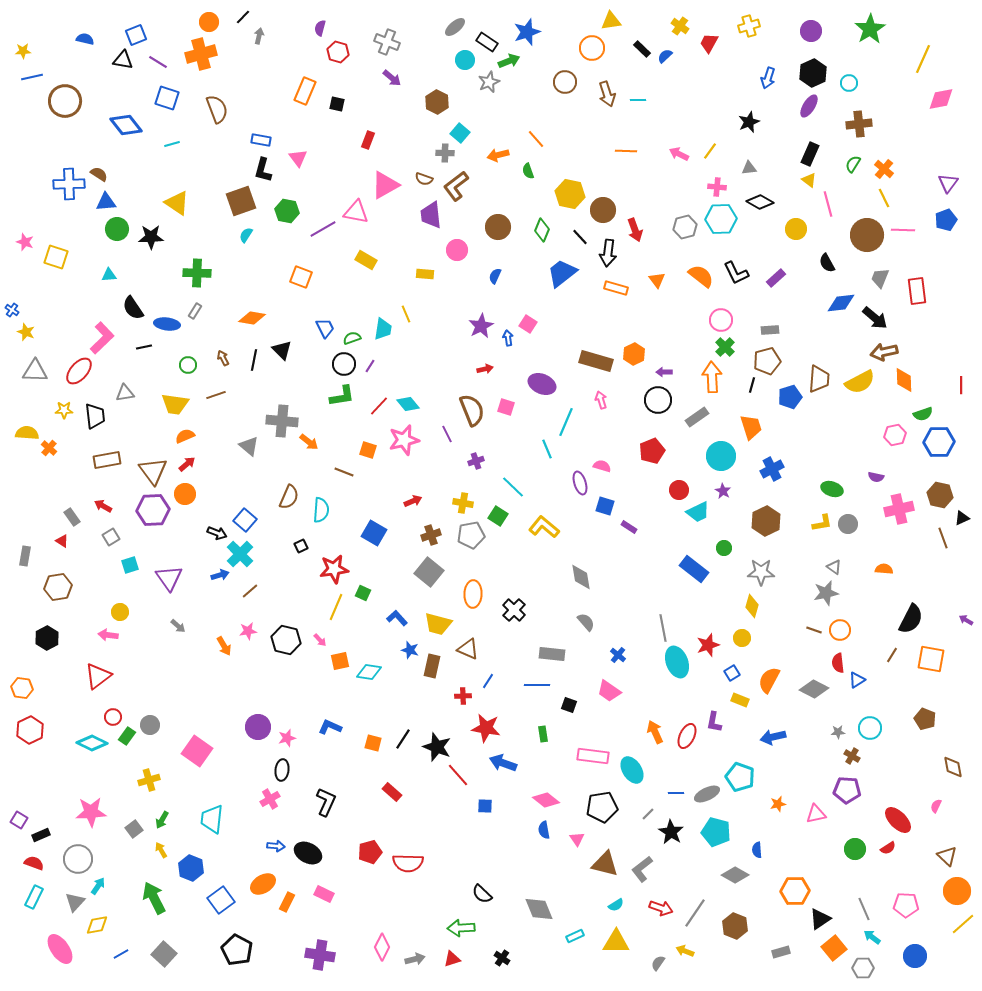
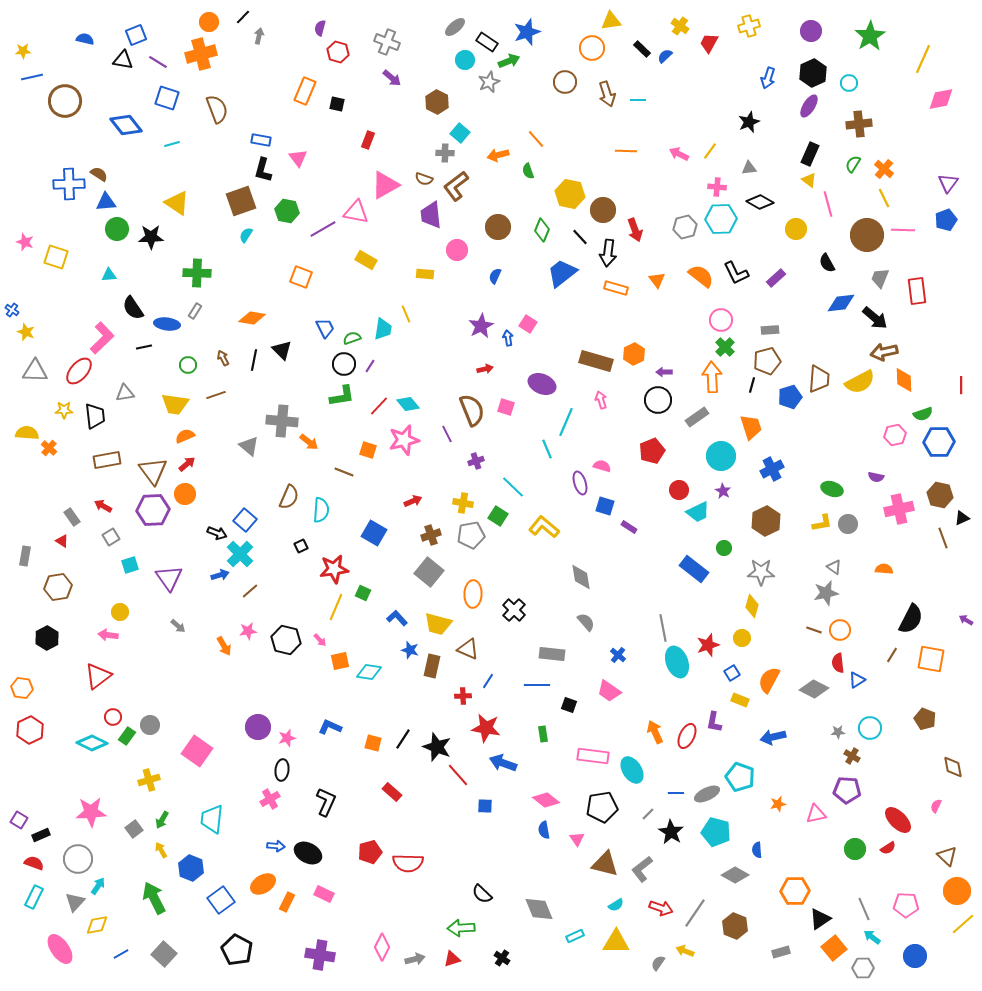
green star at (870, 29): moved 7 px down
